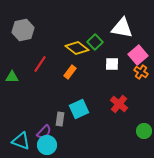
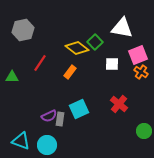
pink square: rotated 18 degrees clockwise
red line: moved 1 px up
purple semicircle: moved 5 px right, 16 px up; rotated 21 degrees clockwise
